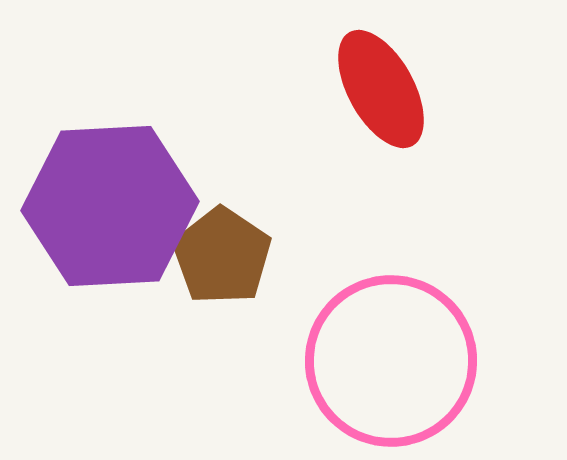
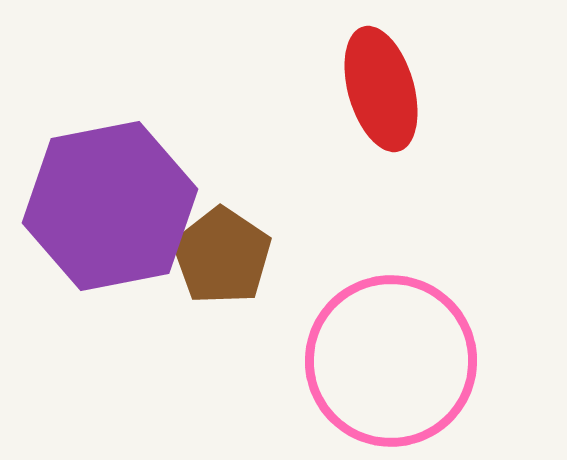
red ellipse: rotated 13 degrees clockwise
purple hexagon: rotated 8 degrees counterclockwise
